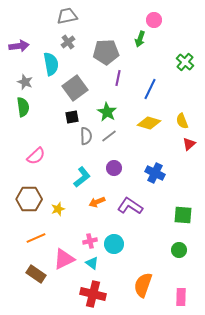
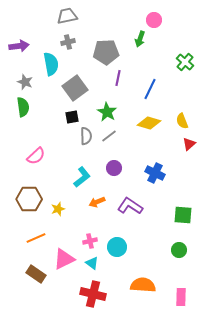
gray cross: rotated 24 degrees clockwise
cyan circle: moved 3 px right, 3 px down
orange semicircle: rotated 75 degrees clockwise
